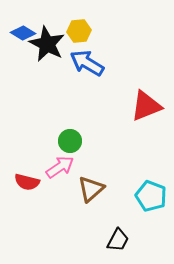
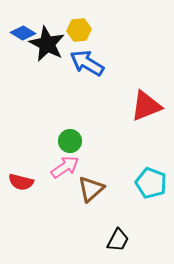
yellow hexagon: moved 1 px up
pink arrow: moved 5 px right
red semicircle: moved 6 px left
cyan pentagon: moved 13 px up
